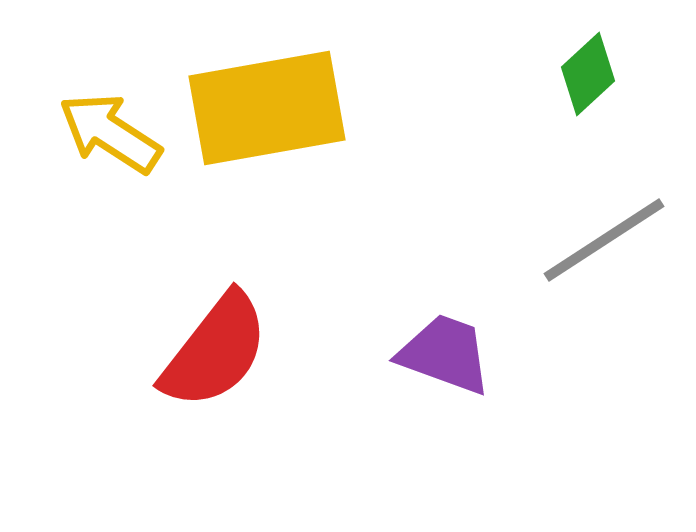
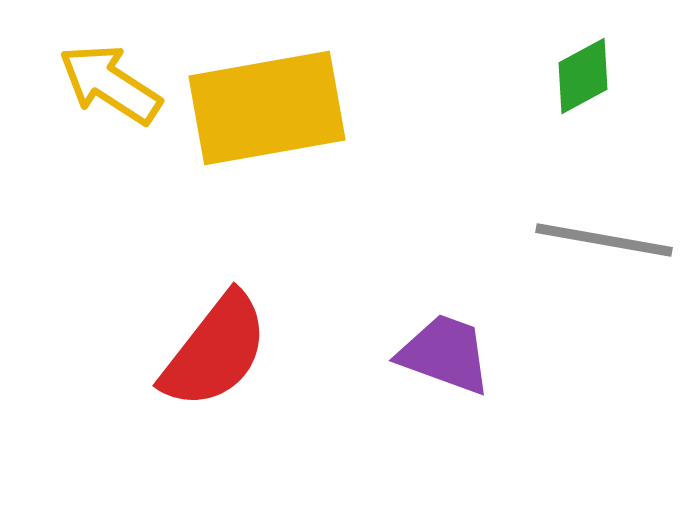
green diamond: moved 5 px left, 2 px down; rotated 14 degrees clockwise
yellow arrow: moved 49 px up
gray line: rotated 43 degrees clockwise
